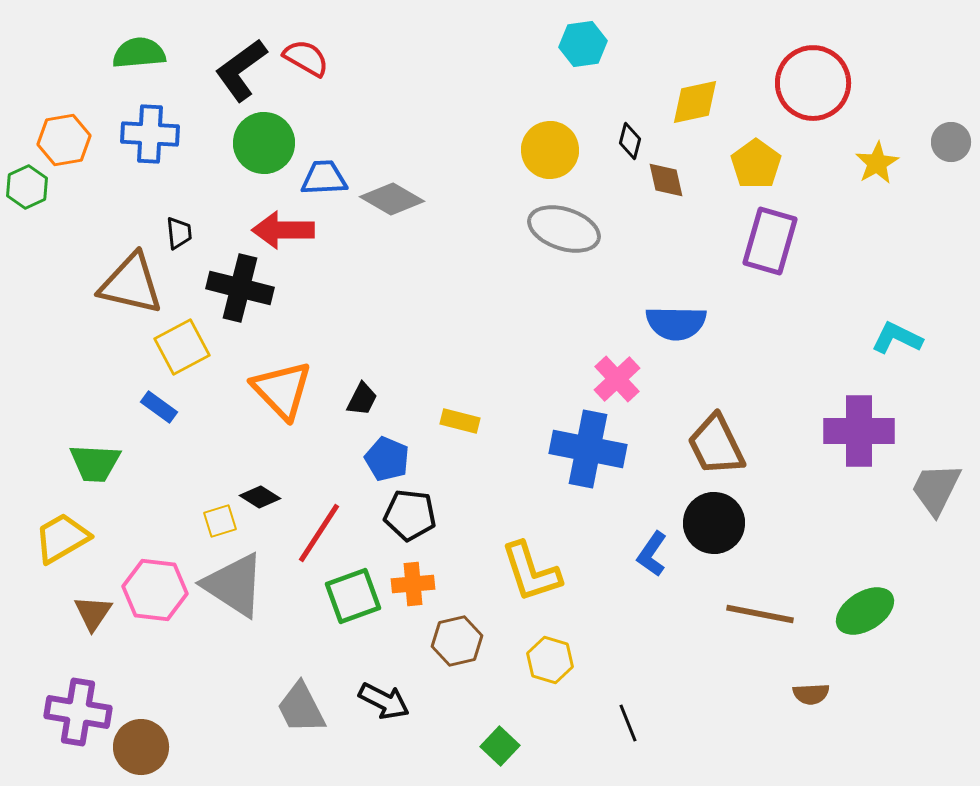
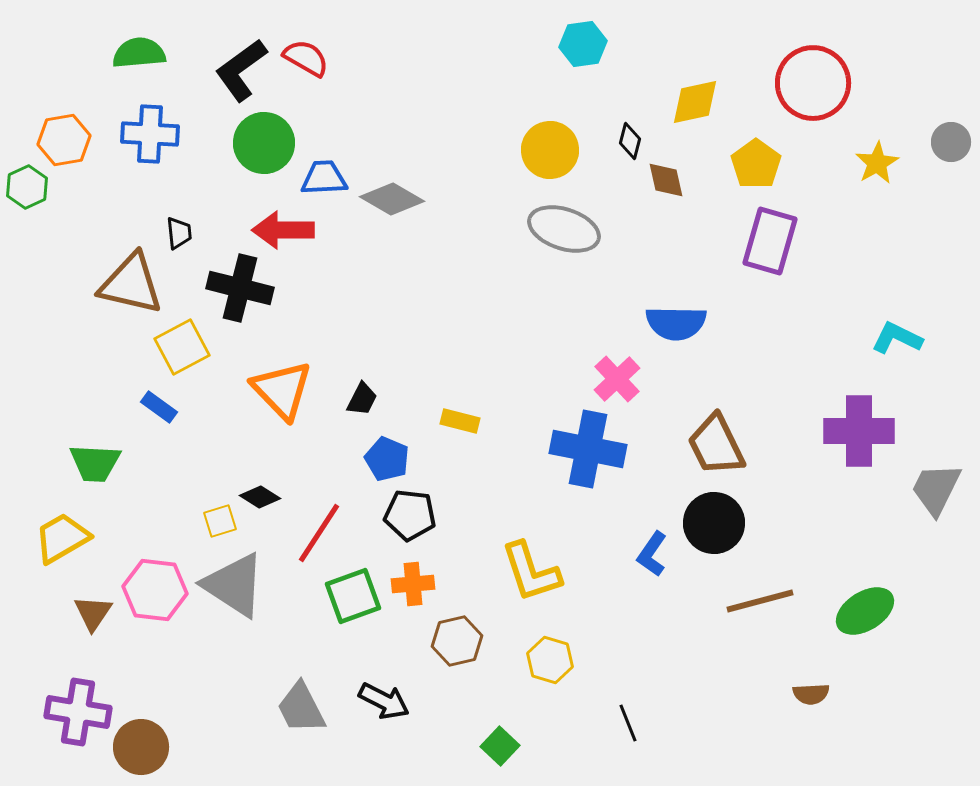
brown line at (760, 614): moved 13 px up; rotated 26 degrees counterclockwise
